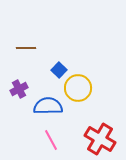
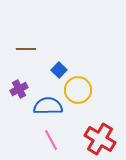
brown line: moved 1 px down
yellow circle: moved 2 px down
